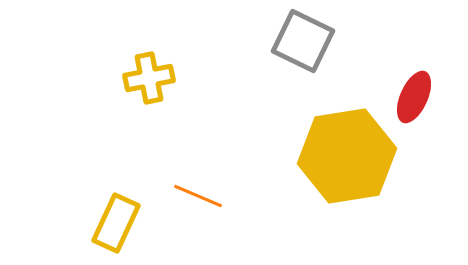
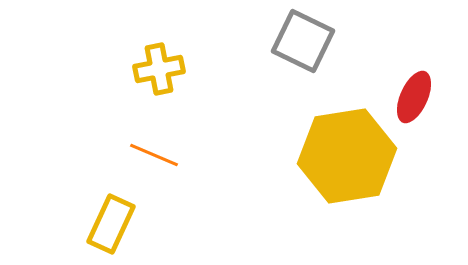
yellow cross: moved 10 px right, 9 px up
orange line: moved 44 px left, 41 px up
yellow rectangle: moved 5 px left, 1 px down
